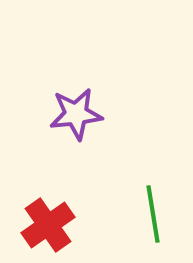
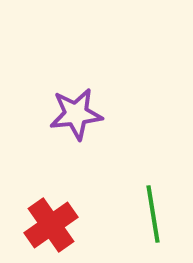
red cross: moved 3 px right
